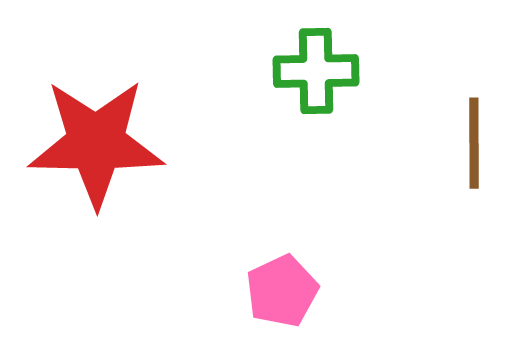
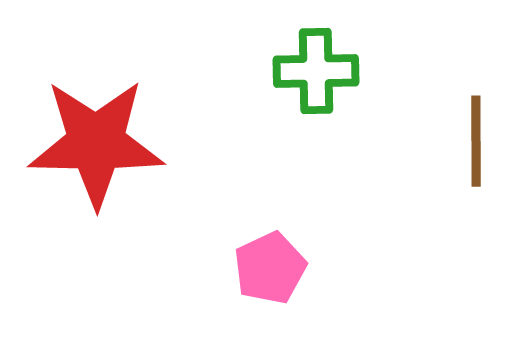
brown line: moved 2 px right, 2 px up
pink pentagon: moved 12 px left, 23 px up
